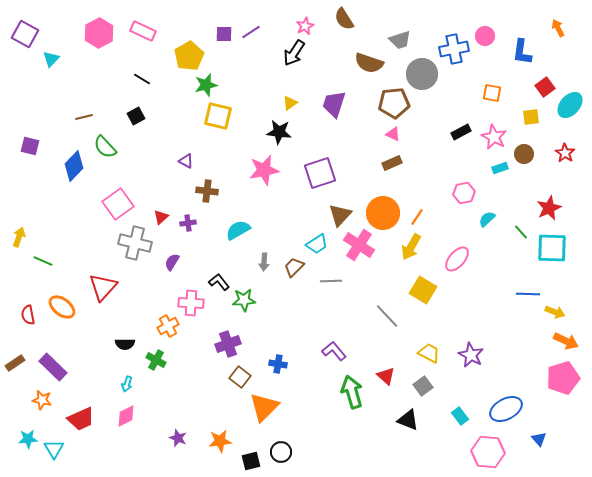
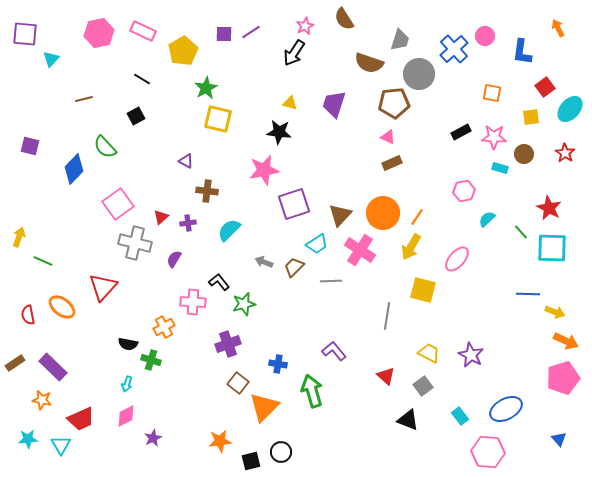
pink hexagon at (99, 33): rotated 16 degrees clockwise
purple square at (25, 34): rotated 24 degrees counterclockwise
gray trapezoid at (400, 40): rotated 55 degrees counterclockwise
blue cross at (454, 49): rotated 32 degrees counterclockwise
yellow pentagon at (189, 56): moved 6 px left, 5 px up
gray circle at (422, 74): moved 3 px left
green star at (206, 85): moved 3 px down; rotated 15 degrees counterclockwise
yellow triangle at (290, 103): rotated 49 degrees clockwise
cyan ellipse at (570, 105): moved 4 px down
yellow square at (218, 116): moved 3 px down
brown line at (84, 117): moved 18 px up
pink triangle at (393, 134): moved 5 px left, 3 px down
pink star at (494, 137): rotated 25 degrees counterclockwise
blue diamond at (74, 166): moved 3 px down
cyan rectangle at (500, 168): rotated 35 degrees clockwise
purple square at (320, 173): moved 26 px left, 31 px down
pink hexagon at (464, 193): moved 2 px up
red star at (549, 208): rotated 20 degrees counterclockwise
cyan semicircle at (238, 230): moved 9 px left; rotated 15 degrees counterclockwise
pink cross at (359, 245): moved 1 px right, 5 px down
purple semicircle at (172, 262): moved 2 px right, 3 px up
gray arrow at (264, 262): rotated 108 degrees clockwise
yellow square at (423, 290): rotated 16 degrees counterclockwise
green star at (244, 300): moved 4 px down; rotated 10 degrees counterclockwise
pink cross at (191, 303): moved 2 px right, 1 px up
gray line at (387, 316): rotated 52 degrees clockwise
orange cross at (168, 326): moved 4 px left, 1 px down
black semicircle at (125, 344): moved 3 px right; rotated 12 degrees clockwise
green cross at (156, 360): moved 5 px left; rotated 12 degrees counterclockwise
brown square at (240, 377): moved 2 px left, 6 px down
green arrow at (352, 392): moved 40 px left, 1 px up
purple star at (178, 438): moved 25 px left; rotated 24 degrees clockwise
blue triangle at (539, 439): moved 20 px right
cyan triangle at (54, 449): moved 7 px right, 4 px up
